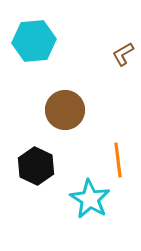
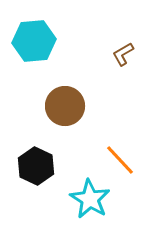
brown circle: moved 4 px up
orange line: moved 2 px right; rotated 36 degrees counterclockwise
